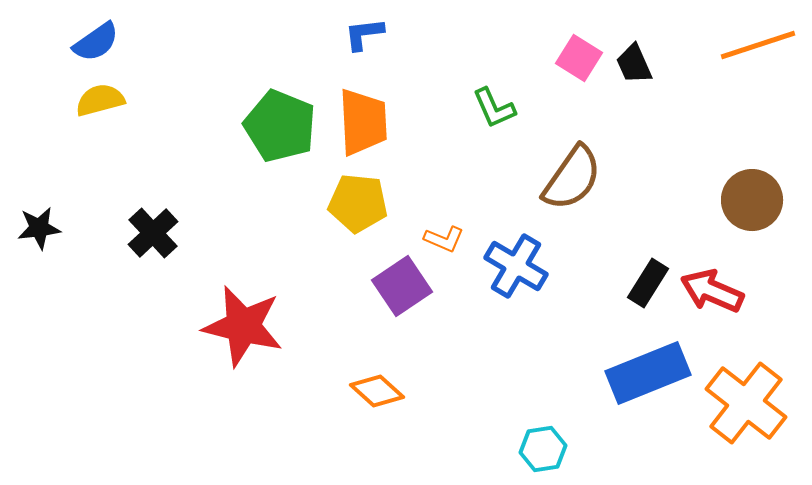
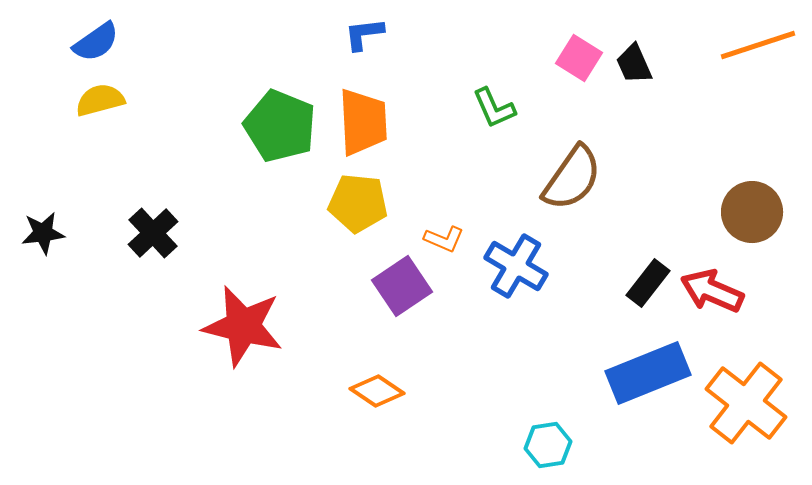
brown circle: moved 12 px down
black star: moved 4 px right, 5 px down
black rectangle: rotated 6 degrees clockwise
orange diamond: rotated 8 degrees counterclockwise
cyan hexagon: moved 5 px right, 4 px up
